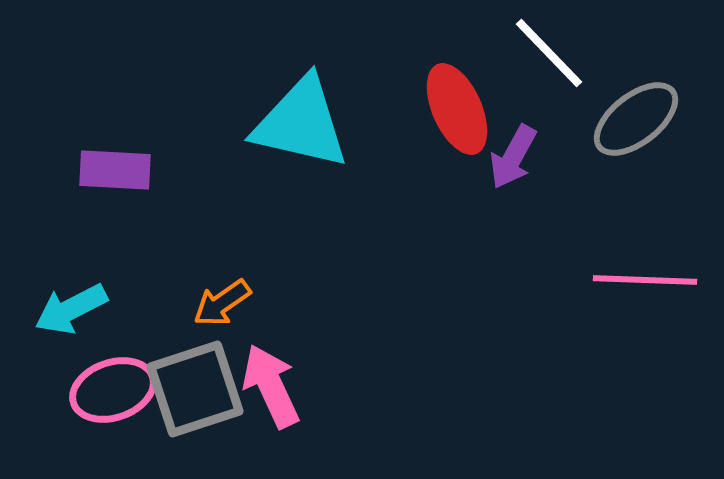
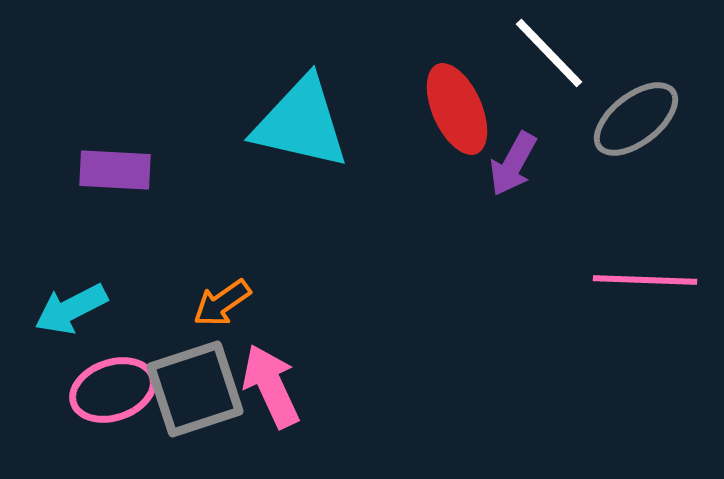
purple arrow: moved 7 px down
